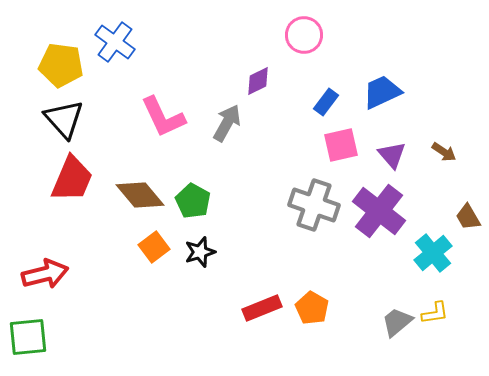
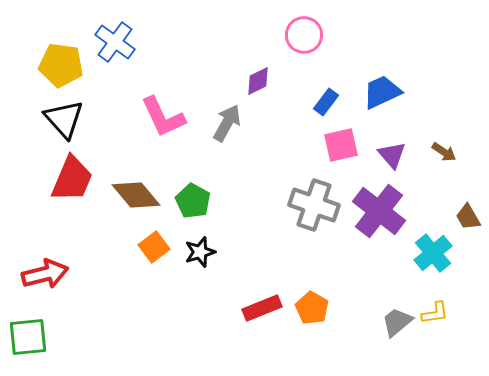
brown diamond: moved 4 px left
